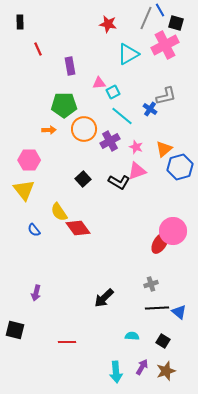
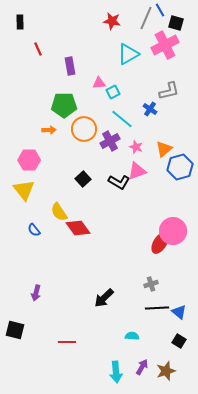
red star at (108, 24): moved 4 px right, 3 px up
gray L-shape at (166, 96): moved 3 px right, 5 px up
cyan line at (122, 116): moved 3 px down
black square at (163, 341): moved 16 px right
